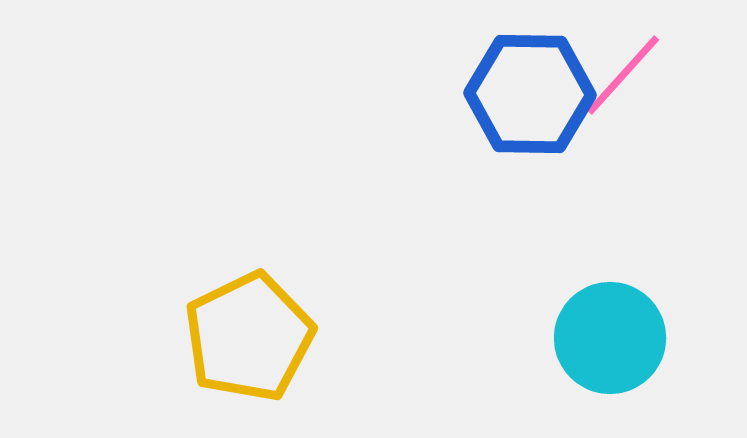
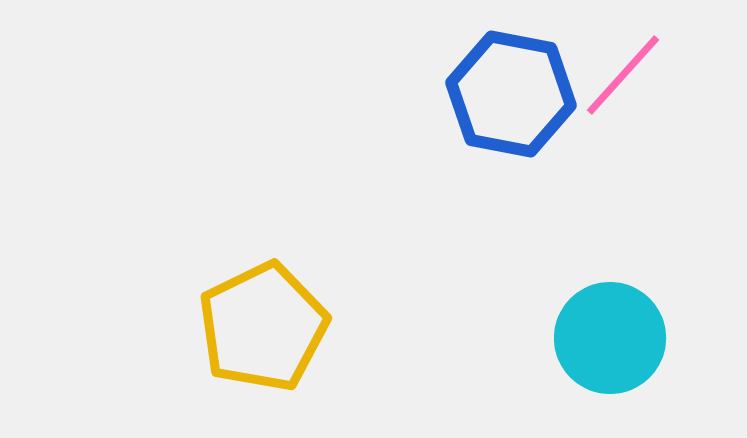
blue hexagon: moved 19 px left; rotated 10 degrees clockwise
yellow pentagon: moved 14 px right, 10 px up
